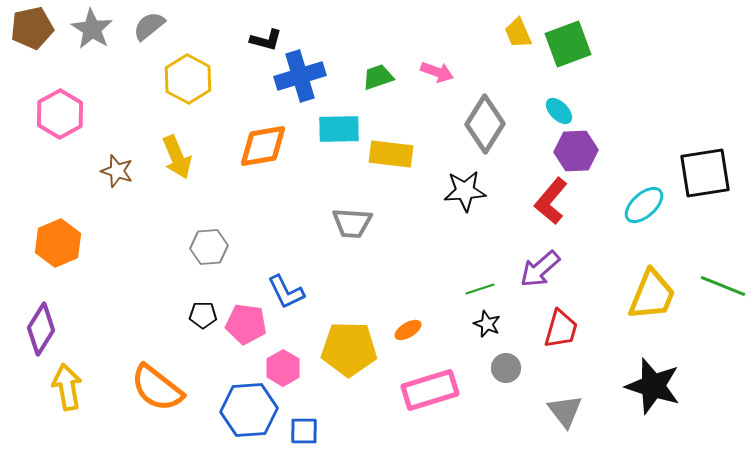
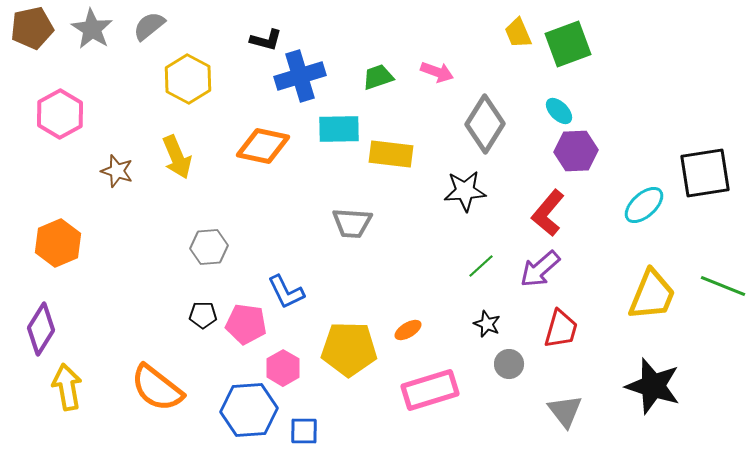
orange diamond at (263, 146): rotated 22 degrees clockwise
red L-shape at (551, 201): moved 3 px left, 12 px down
green line at (480, 289): moved 1 px right, 23 px up; rotated 24 degrees counterclockwise
gray circle at (506, 368): moved 3 px right, 4 px up
